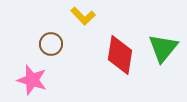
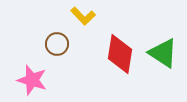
brown circle: moved 6 px right
green triangle: moved 5 px down; rotated 36 degrees counterclockwise
red diamond: moved 1 px up
